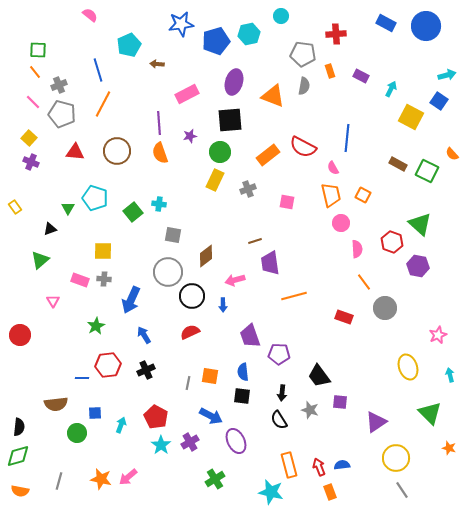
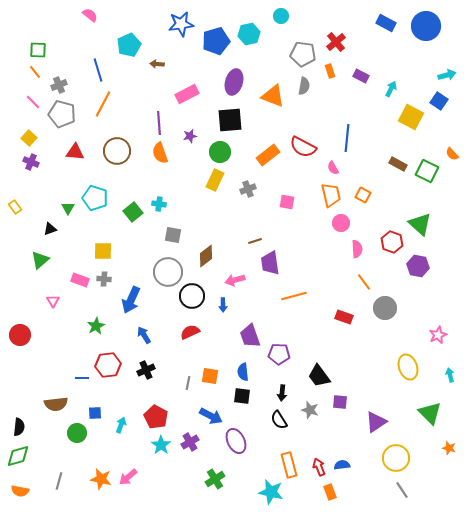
red cross at (336, 34): moved 8 px down; rotated 36 degrees counterclockwise
